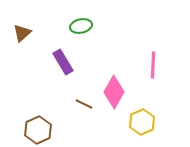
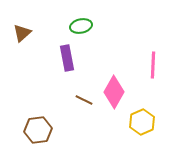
purple rectangle: moved 4 px right, 4 px up; rotated 20 degrees clockwise
brown line: moved 4 px up
brown hexagon: rotated 16 degrees clockwise
